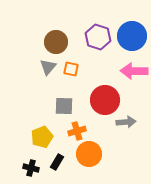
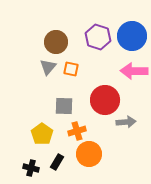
yellow pentagon: moved 3 px up; rotated 15 degrees counterclockwise
